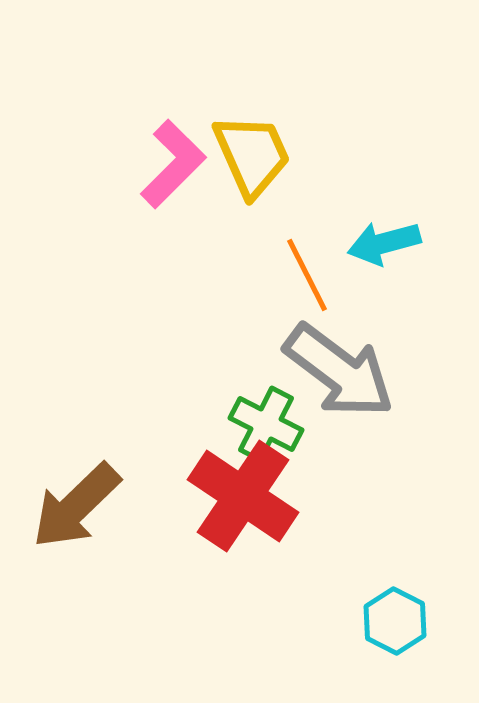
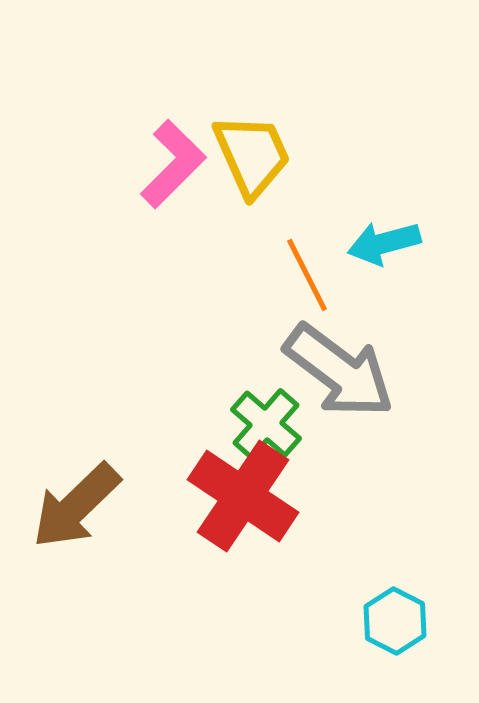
green cross: rotated 14 degrees clockwise
